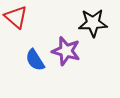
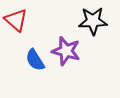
red triangle: moved 3 px down
black star: moved 2 px up
